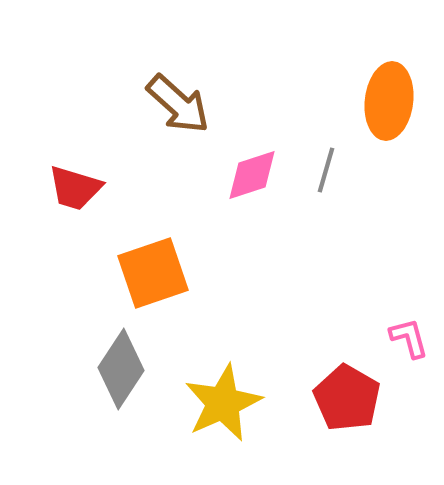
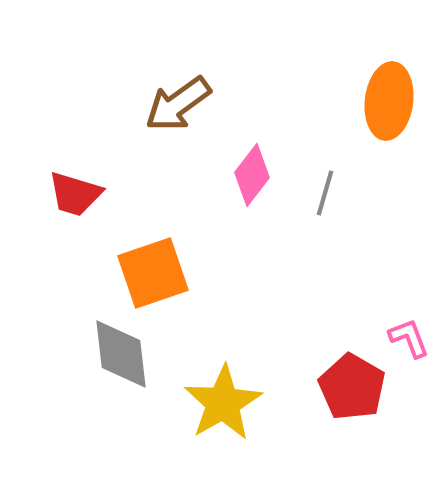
brown arrow: rotated 102 degrees clockwise
gray line: moved 1 px left, 23 px down
pink diamond: rotated 34 degrees counterclockwise
red trapezoid: moved 6 px down
pink L-shape: rotated 6 degrees counterclockwise
gray diamond: moved 15 px up; rotated 40 degrees counterclockwise
red pentagon: moved 5 px right, 11 px up
yellow star: rotated 6 degrees counterclockwise
